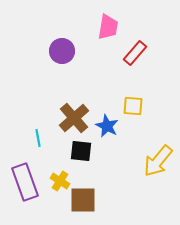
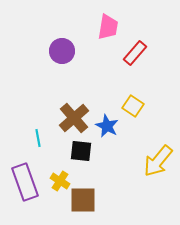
yellow square: rotated 30 degrees clockwise
